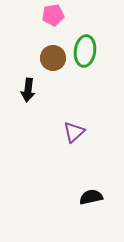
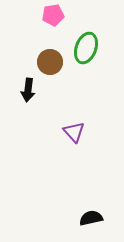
green ellipse: moved 1 px right, 3 px up; rotated 12 degrees clockwise
brown circle: moved 3 px left, 4 px down
purple triangle: rotated 30 degrees counterclockwise
black semicircle: moved 21 px down
